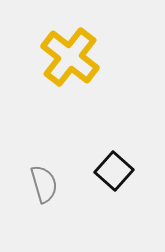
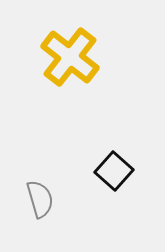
gray semicircle: moved 4 px left, 15 px down
